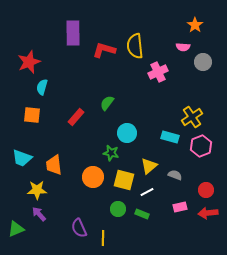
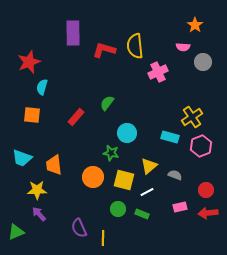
green triangle: moved 3 px down
